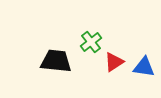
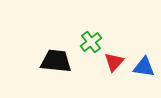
red triangle: rotated 15 degrees counterclockwise
